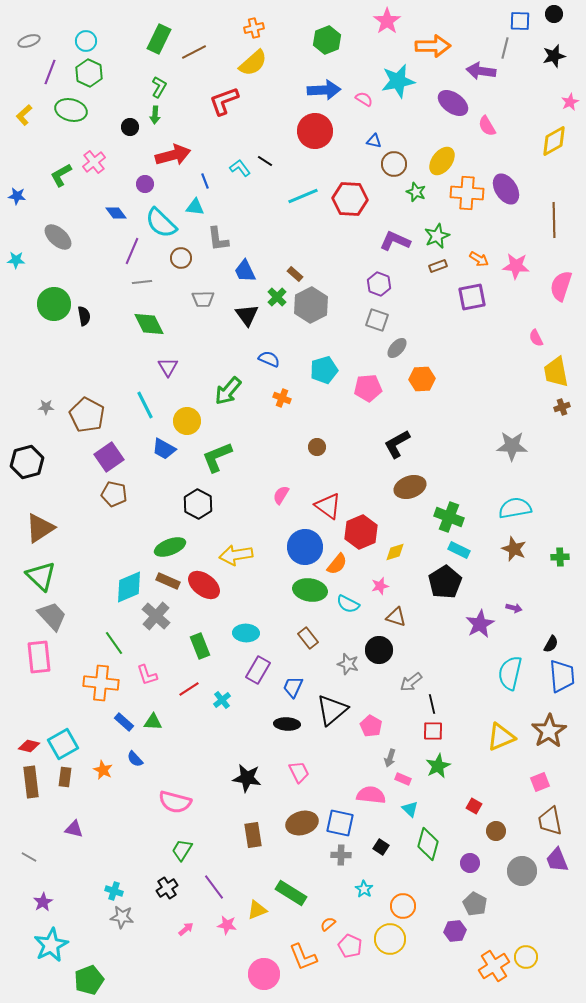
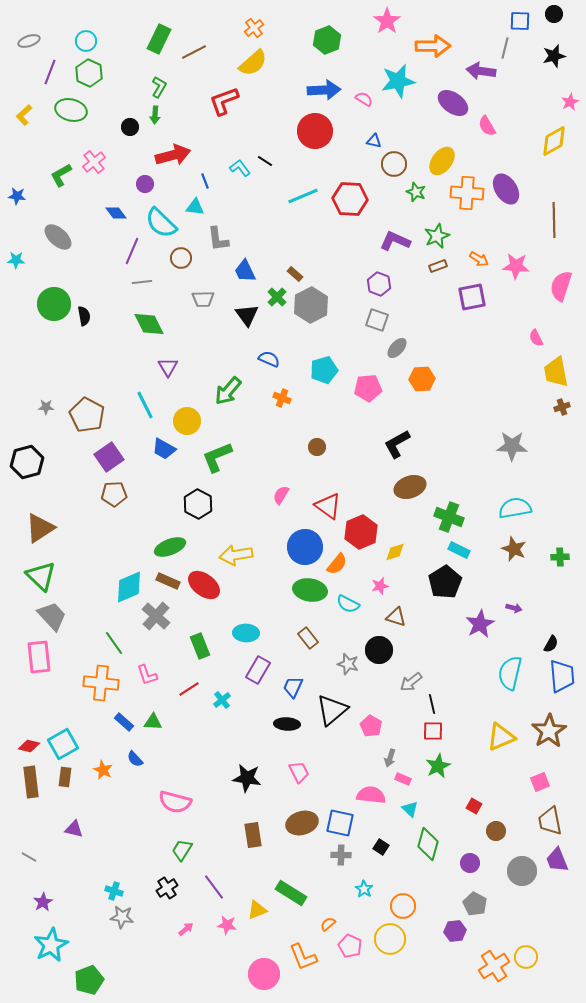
orange cross at (254, 28): rotated 24 degrees counterclockwise
brown pentagon at (114, 494): rotated 15 degrees counterclockwise
